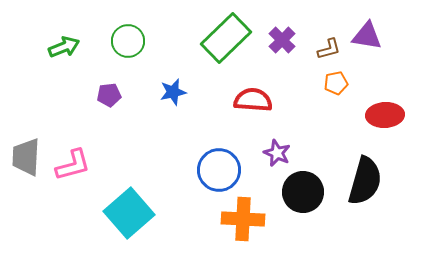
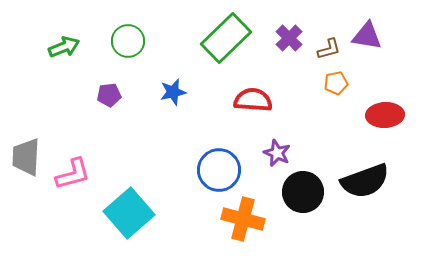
purple cross: moved 7 px right, 2 px up
pink L-shape: moved 9 px down
black semicircle: rotated 54 degrees clockwise
orange cross: rotated 12 degrees clockwise
